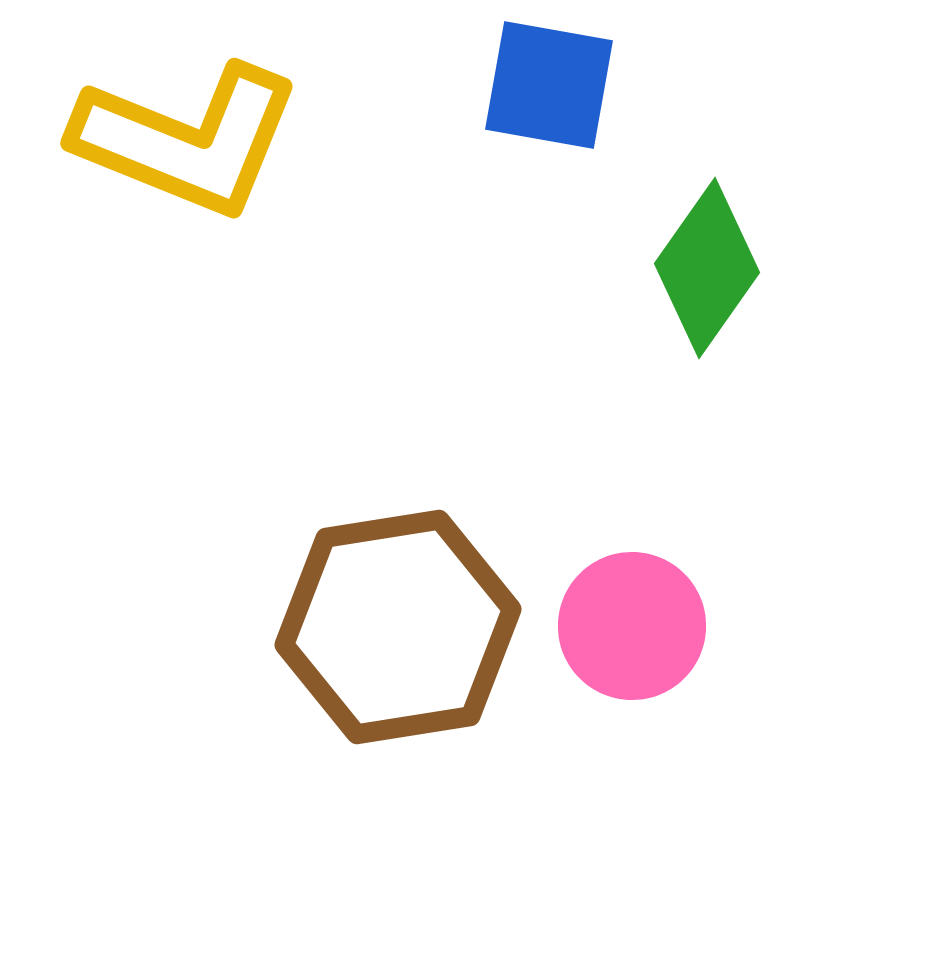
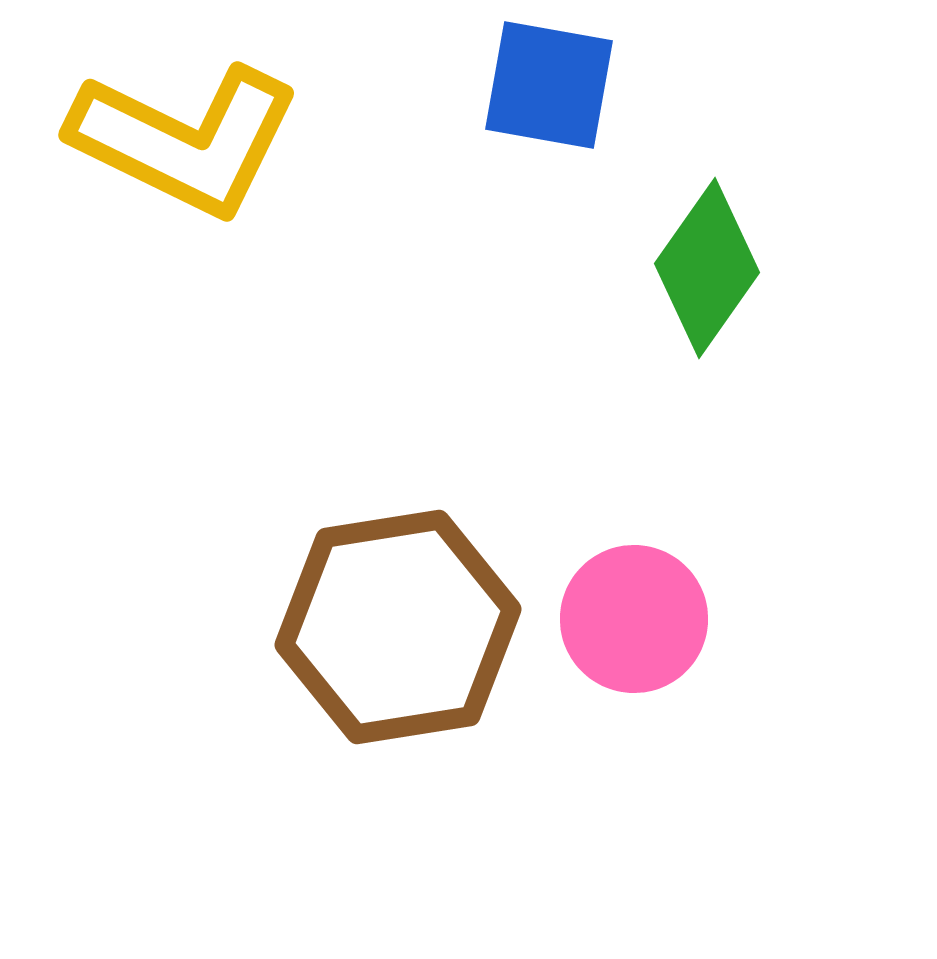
yellow L-shape: moved 2 px left; rotated 4 degrees clockwise
pink circle: moved 2 px right, 7 px up
